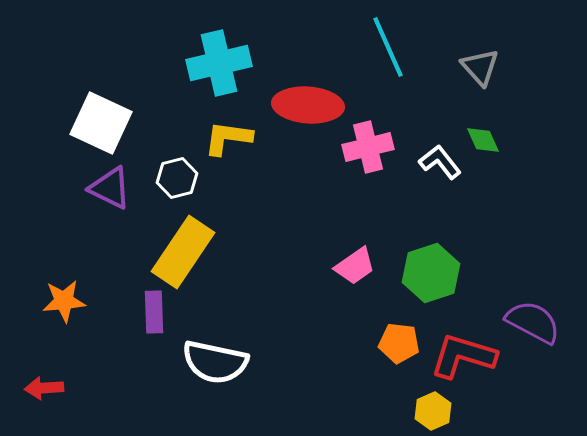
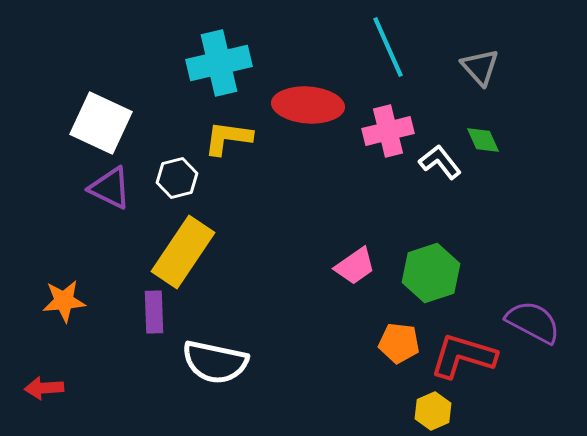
pink cross: moved 20 px right, 16 px up
